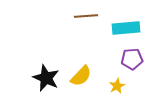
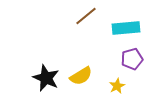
brown line: rotated 35 degrees counterclockwise
purple pentagon: rotated 10 degrees counterclockwise
yellow semicircle: rotated 15 degrees clockwise
